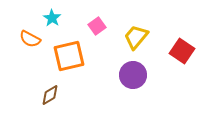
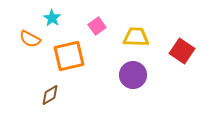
yellow trapezoid: rotated 52 degrees clockwise
